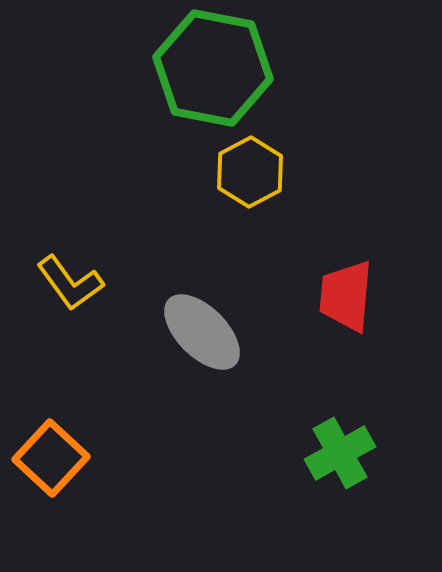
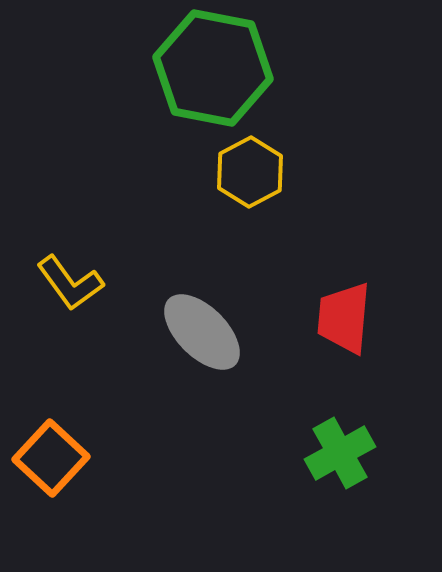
red trapezoid: moved 2 px left, 22 px down
